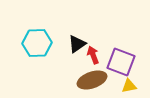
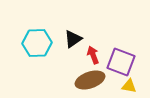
black triangle: moved 4 px left, 5 px up
brown ellipse: moved 2 px left
yellow triangle: rotated 21 degrees clockwise
